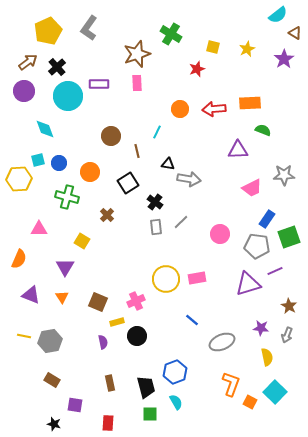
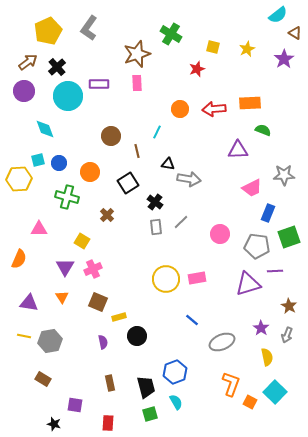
blue rectangle at (267, 219): moved 1 px right, 6 px up; rotated 12 degrees counterclockwise
purple line at (275, 271): rotated 21 degrees clockwise
purple triangle at (31, 295): moved 2 px left, 8 px down; rotated 12 degrees counterclockwise
pink cross at (136, 301): moved 43 px left, 32 px up
yellow rectangle at (117, 322): moved 2 px right, 5 px up
purple star at (261, 328): rotated 28 degrees clockwise
brown rectangle at (52, 380): moved 9 px left, 1 px up
green square at (150, 414): rotated 14 degrees counterclockwise
